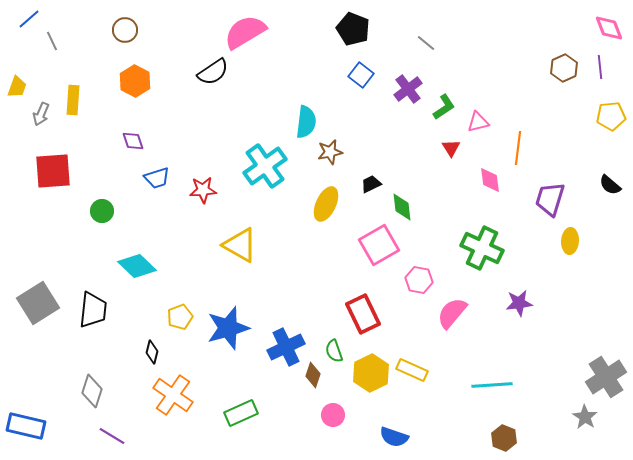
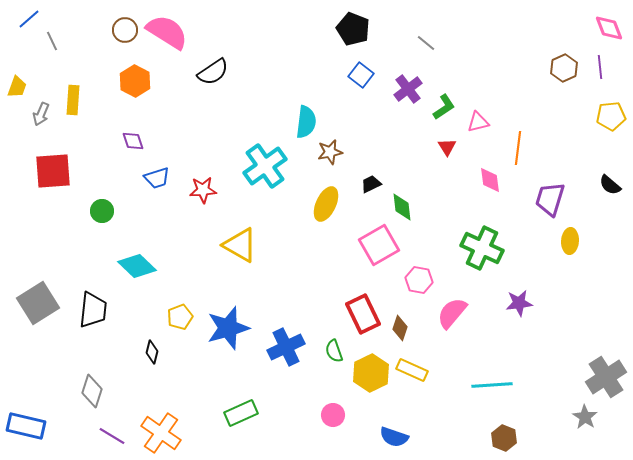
pink semicircle at (245, 32): moved 78 px left; rotated 63 degrees clockwise
red triangle at (451, 148): moved 4 px left, 1 px up
brown diamond at (313, 375): moved 87 px right, 47 px up
orange cross at (173, 395): moved 12 px left, 38 px down
